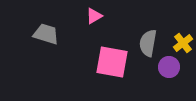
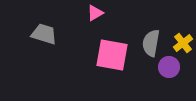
pink triangle: moved 1 px right, 3 px up
gray trapezoid: moved 2 px left
gray semicircle: moved 3 px right
pink square: moved 7 px up
